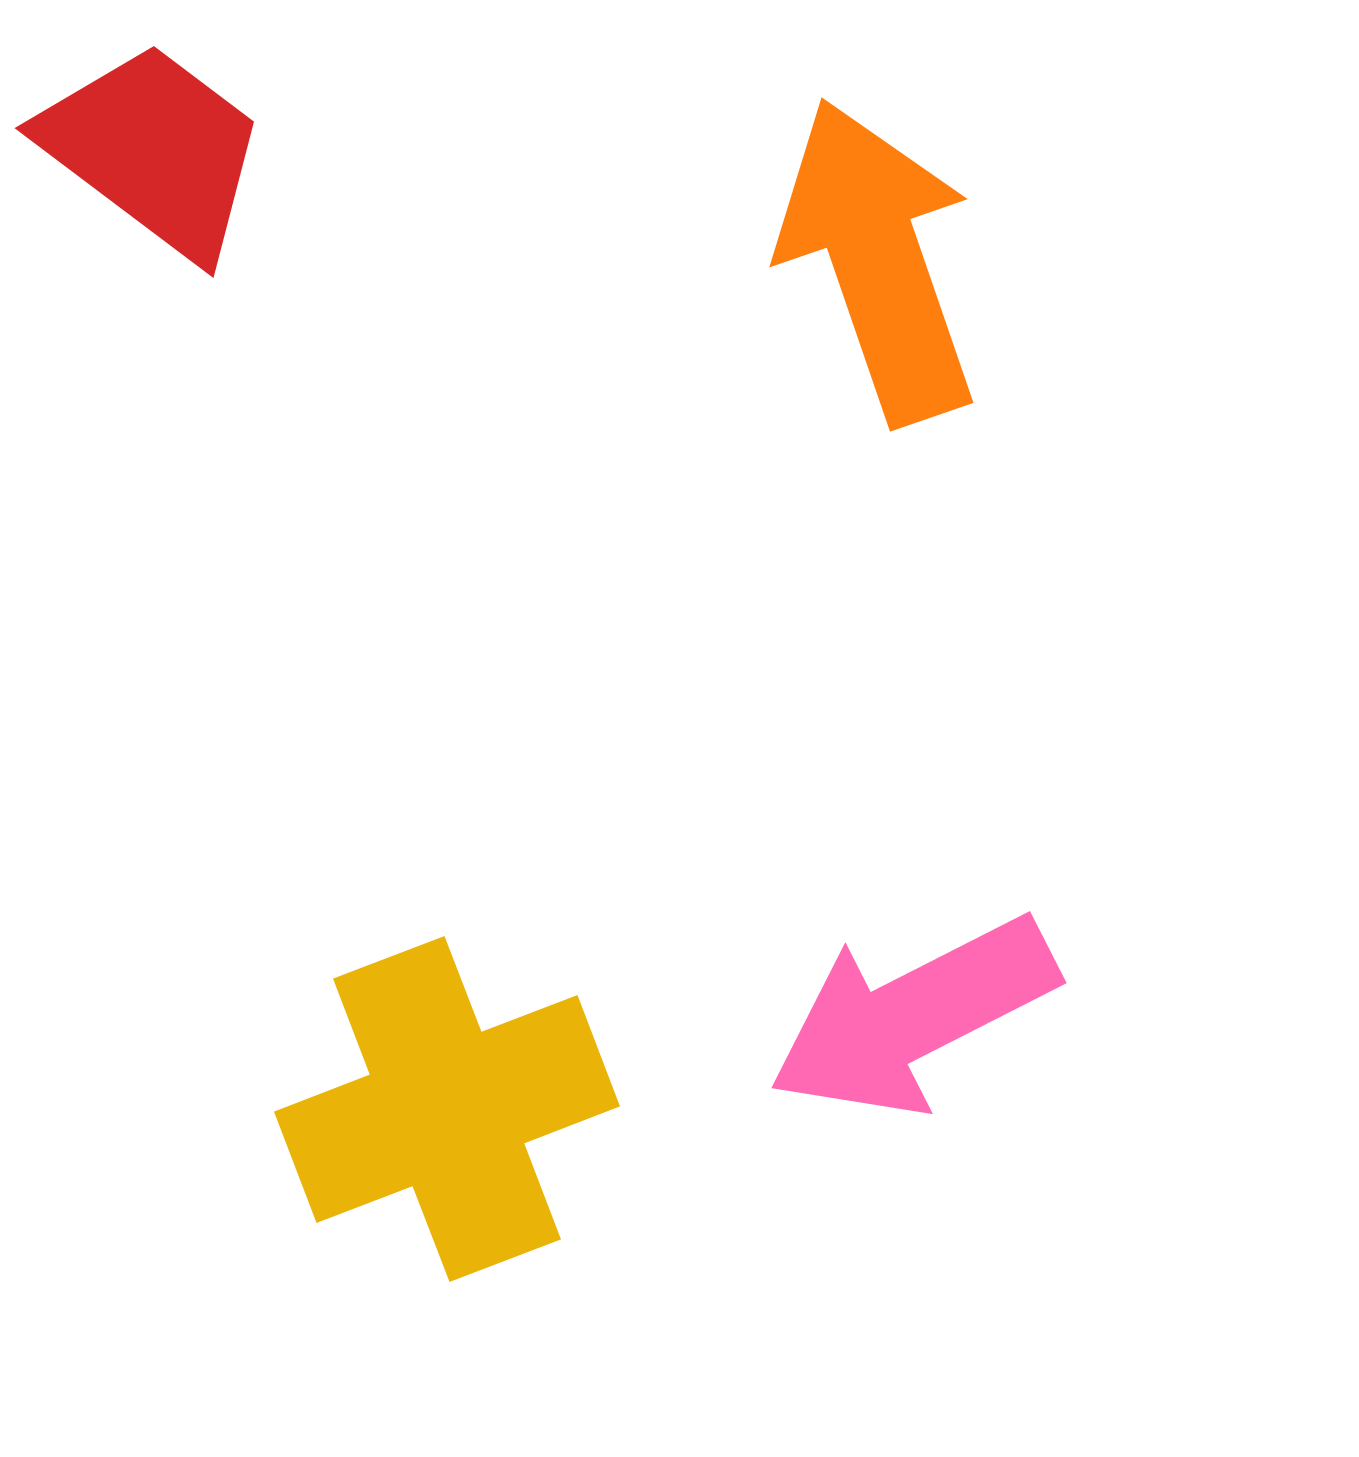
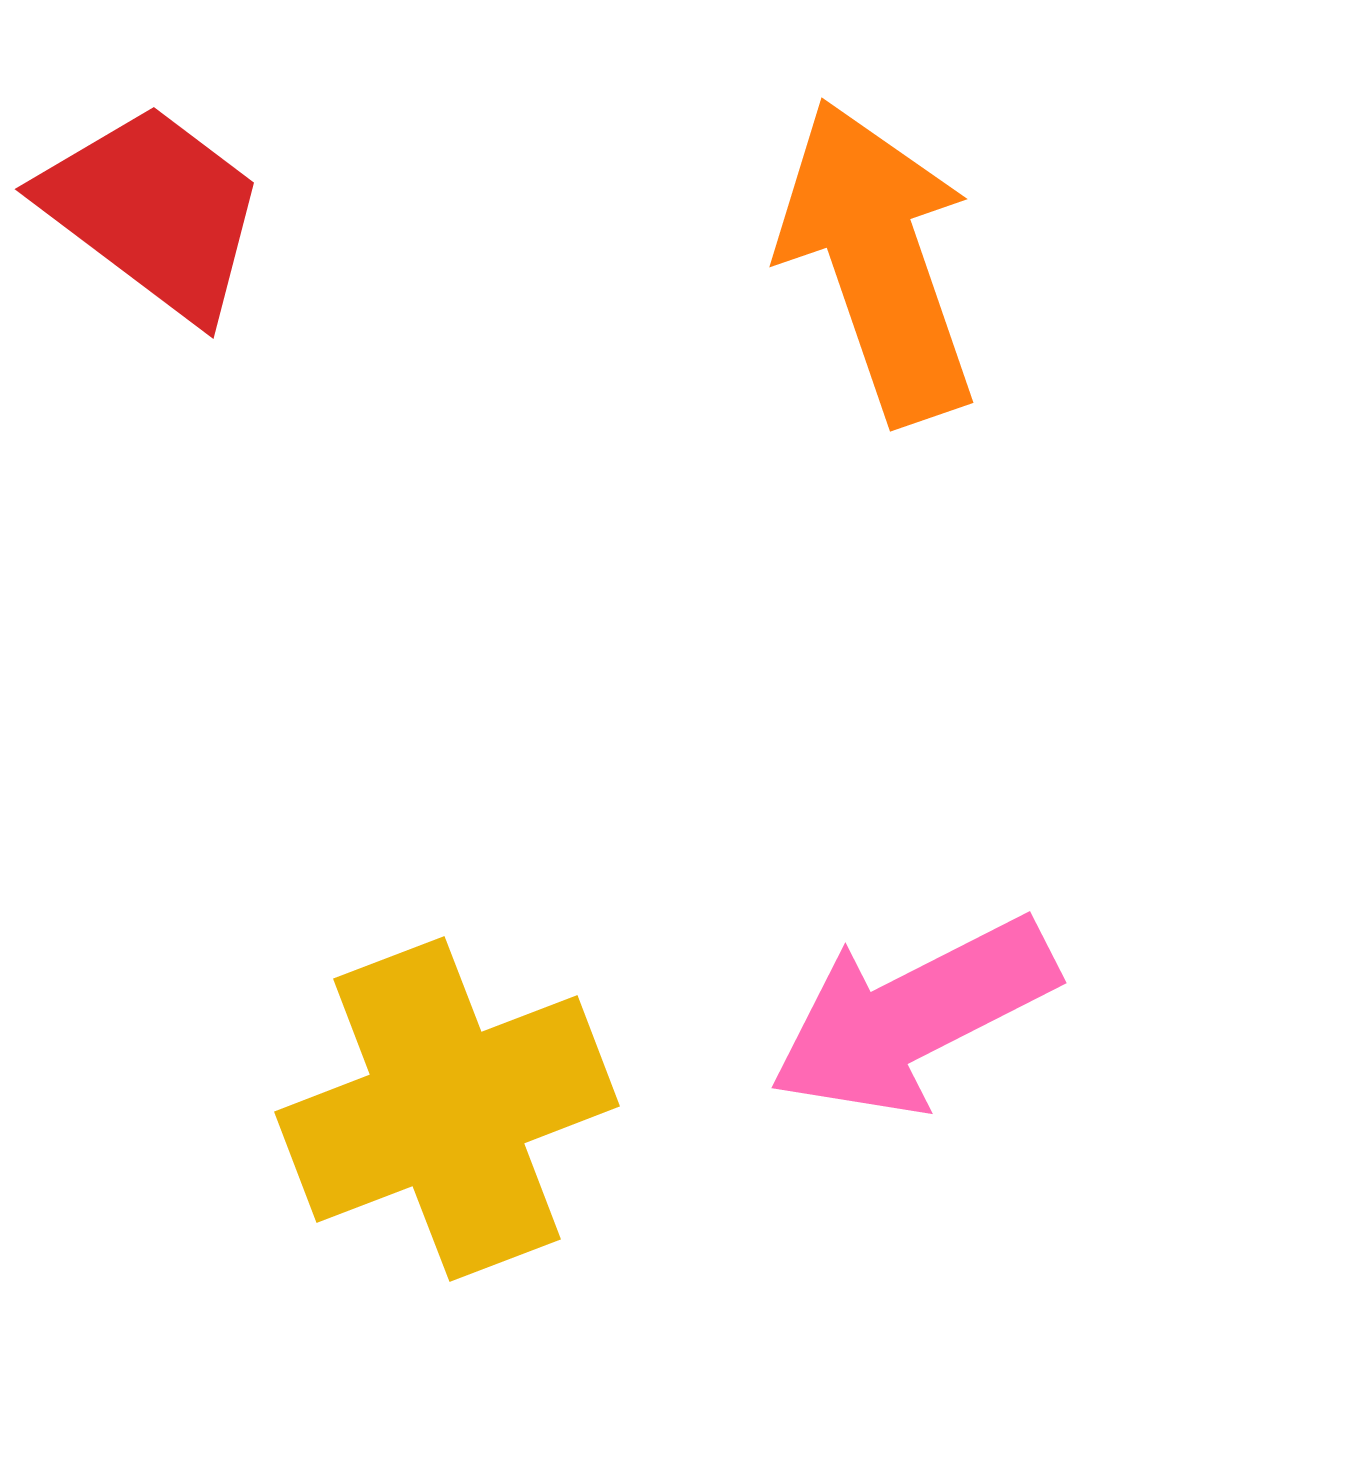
red trapezoid: moved 61 px down
